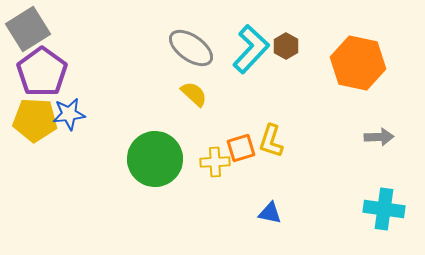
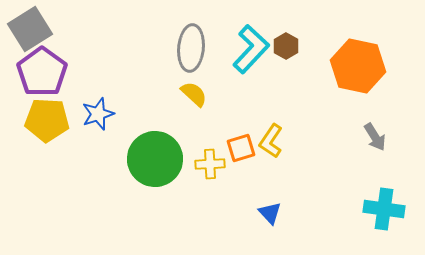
gray square: moved 2 px right
gray ellipse: rotated 60 degrees clockwise
orange hexagon: moved 3 px down
blue star: moved 29 px right; rotated 12 degrees counterclockwise
yellow pentagon: moved 12 px right
gray arrow: moved 4 px left; rotated 60 degrees clockwise
yellow L-shape: rotated 16 degrees clockwise
yellow cross: moved 5 px left, 2 px down
blue triangle: rotated 35 degrees clockwise
